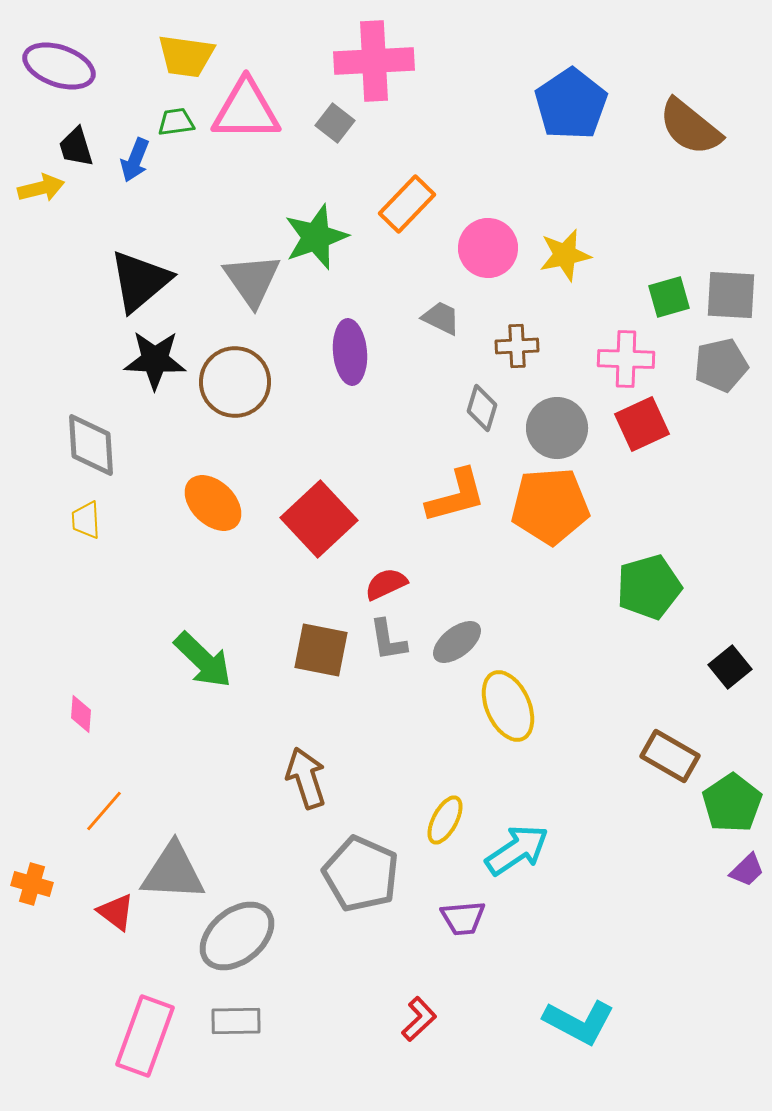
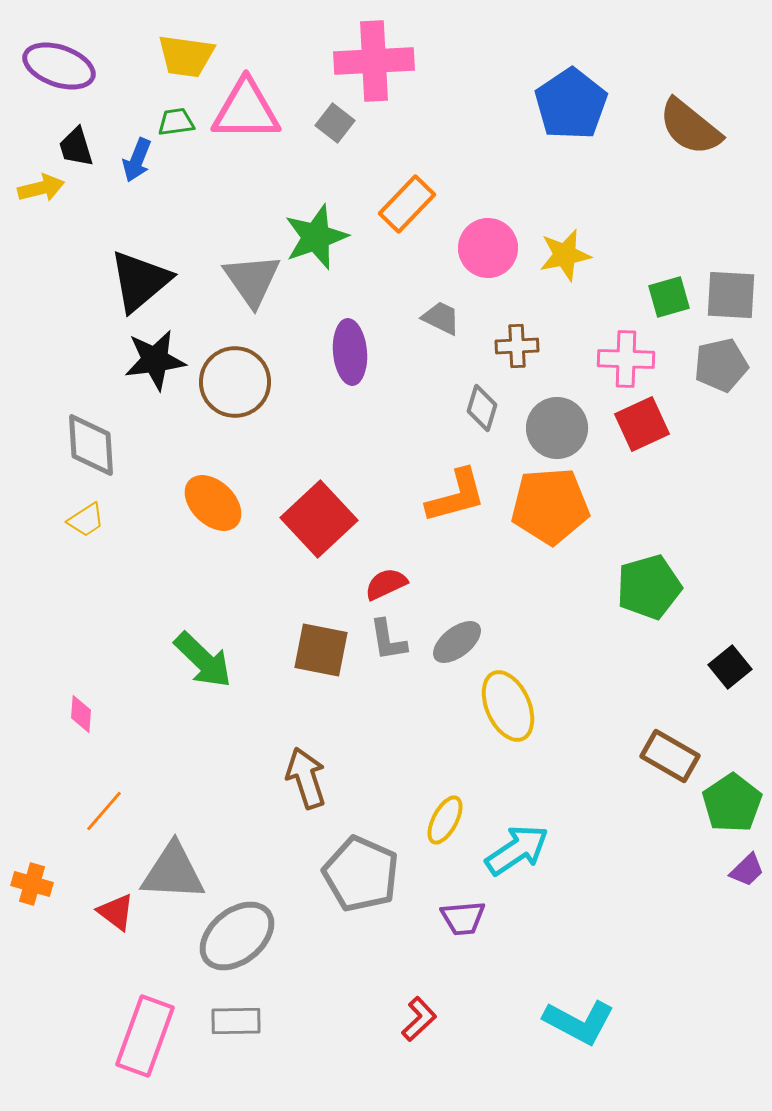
blue arrow at (135, 160): moved 2 px right
black star at (155, 360): rotated 10 degrees counterclockwise
yellow trapezoid at (86, 520): rotated 120 degrees counterclockwise
